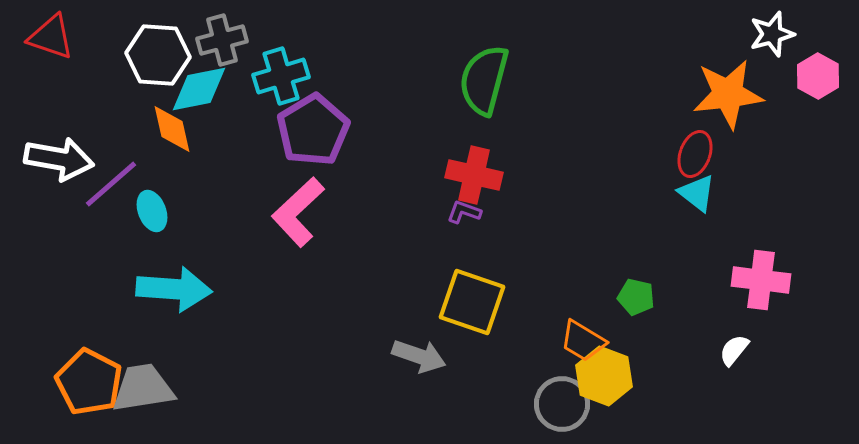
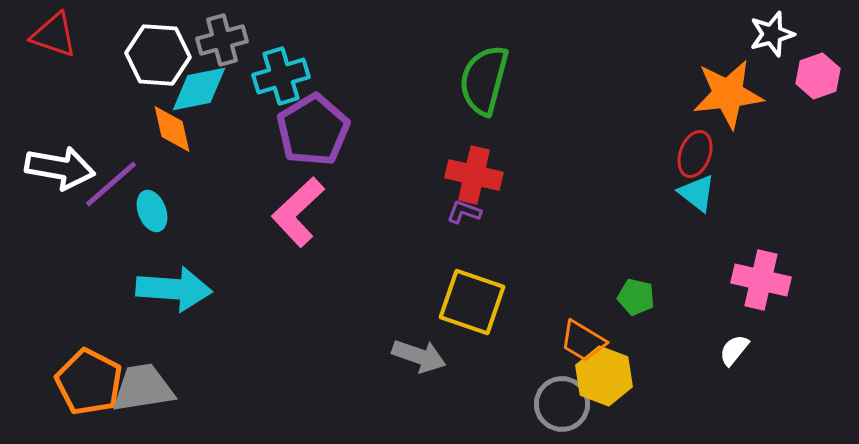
red triangle: moved 3 px right, 2 px up
pink hexagon: rotated 12 degrees clockwise
white arrow: moved 1 px right, 9 px down
pink cross: rotated 6 degrees clockwise
